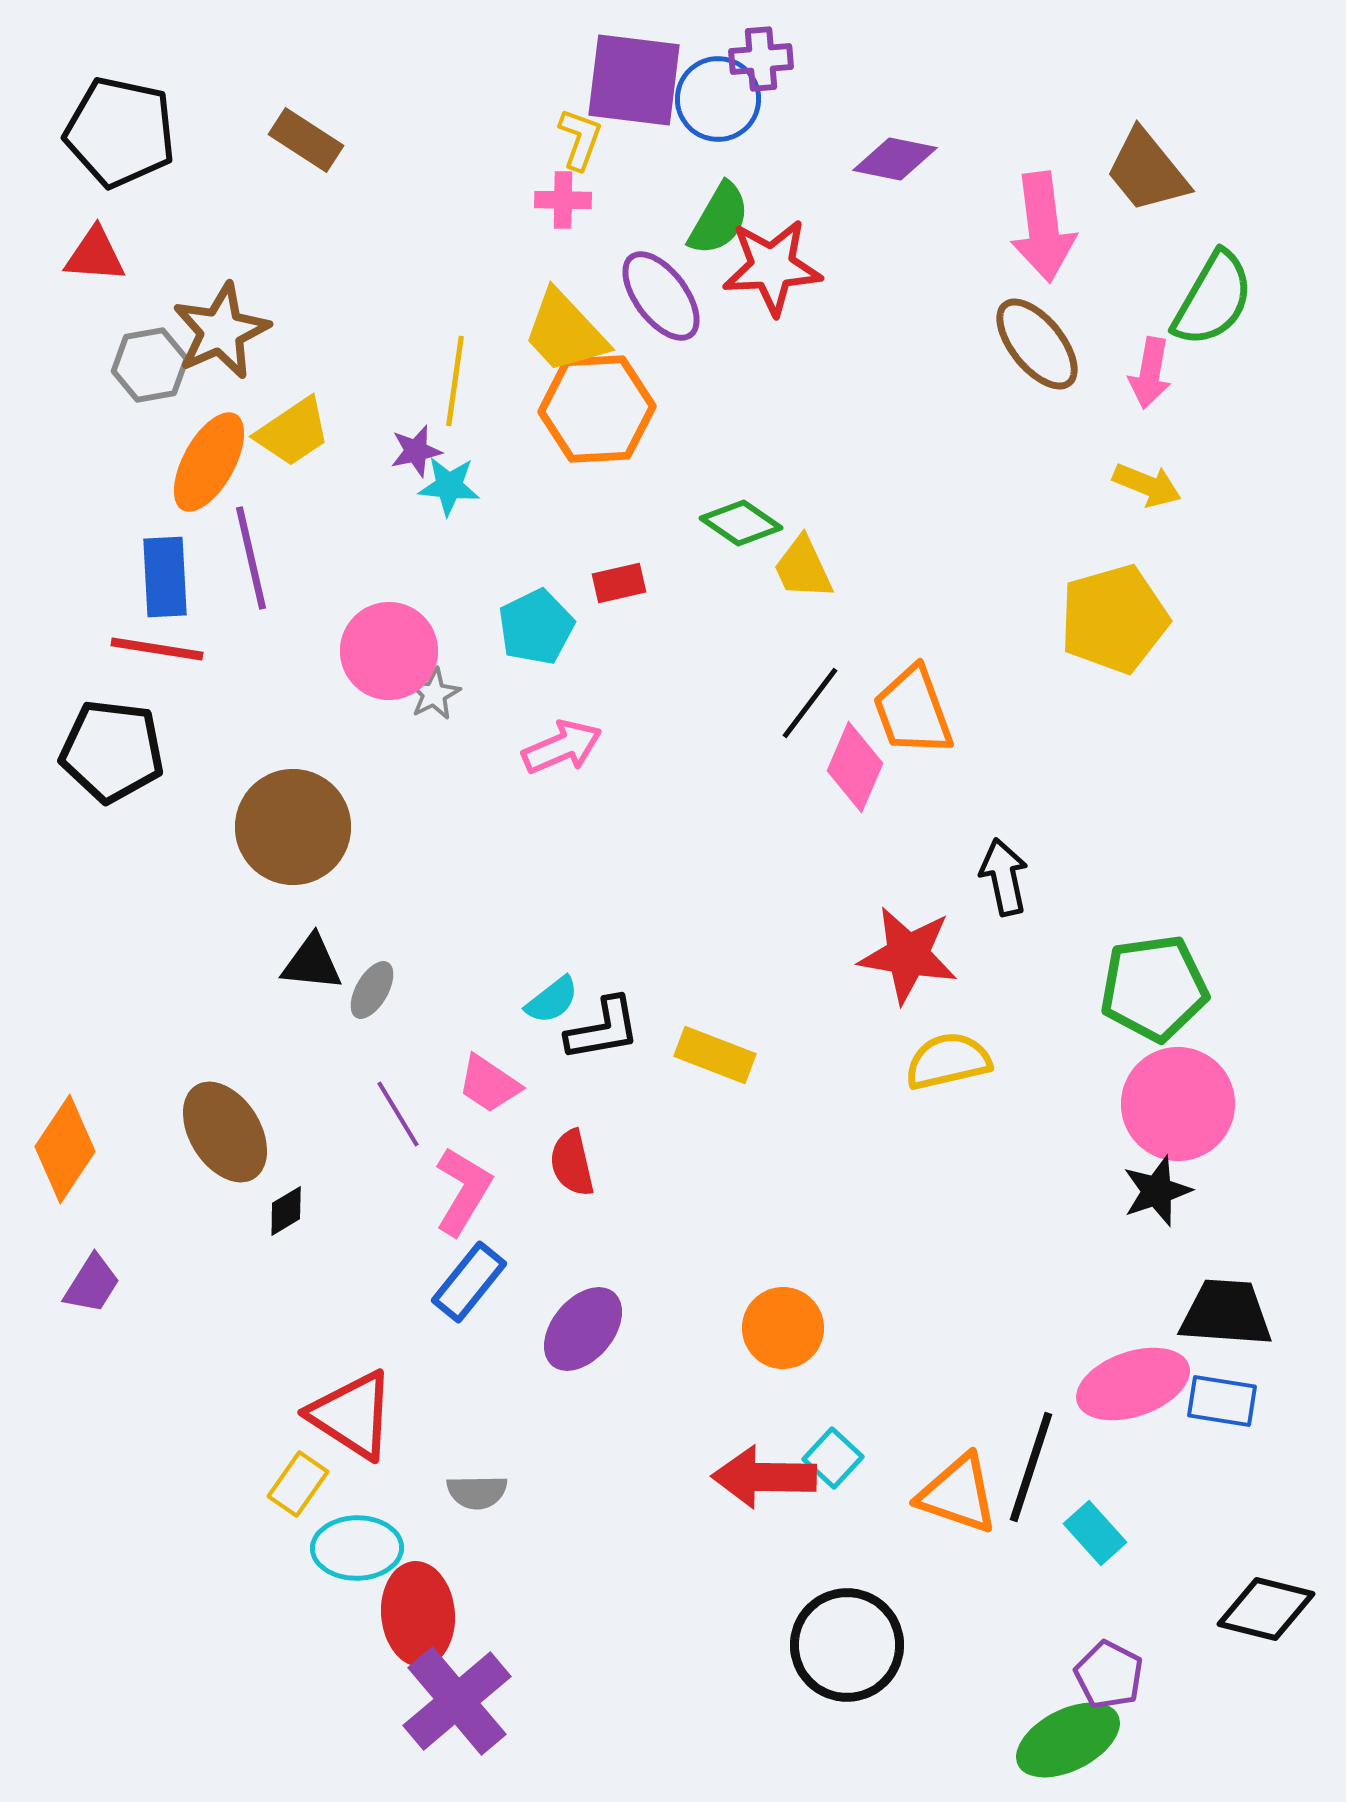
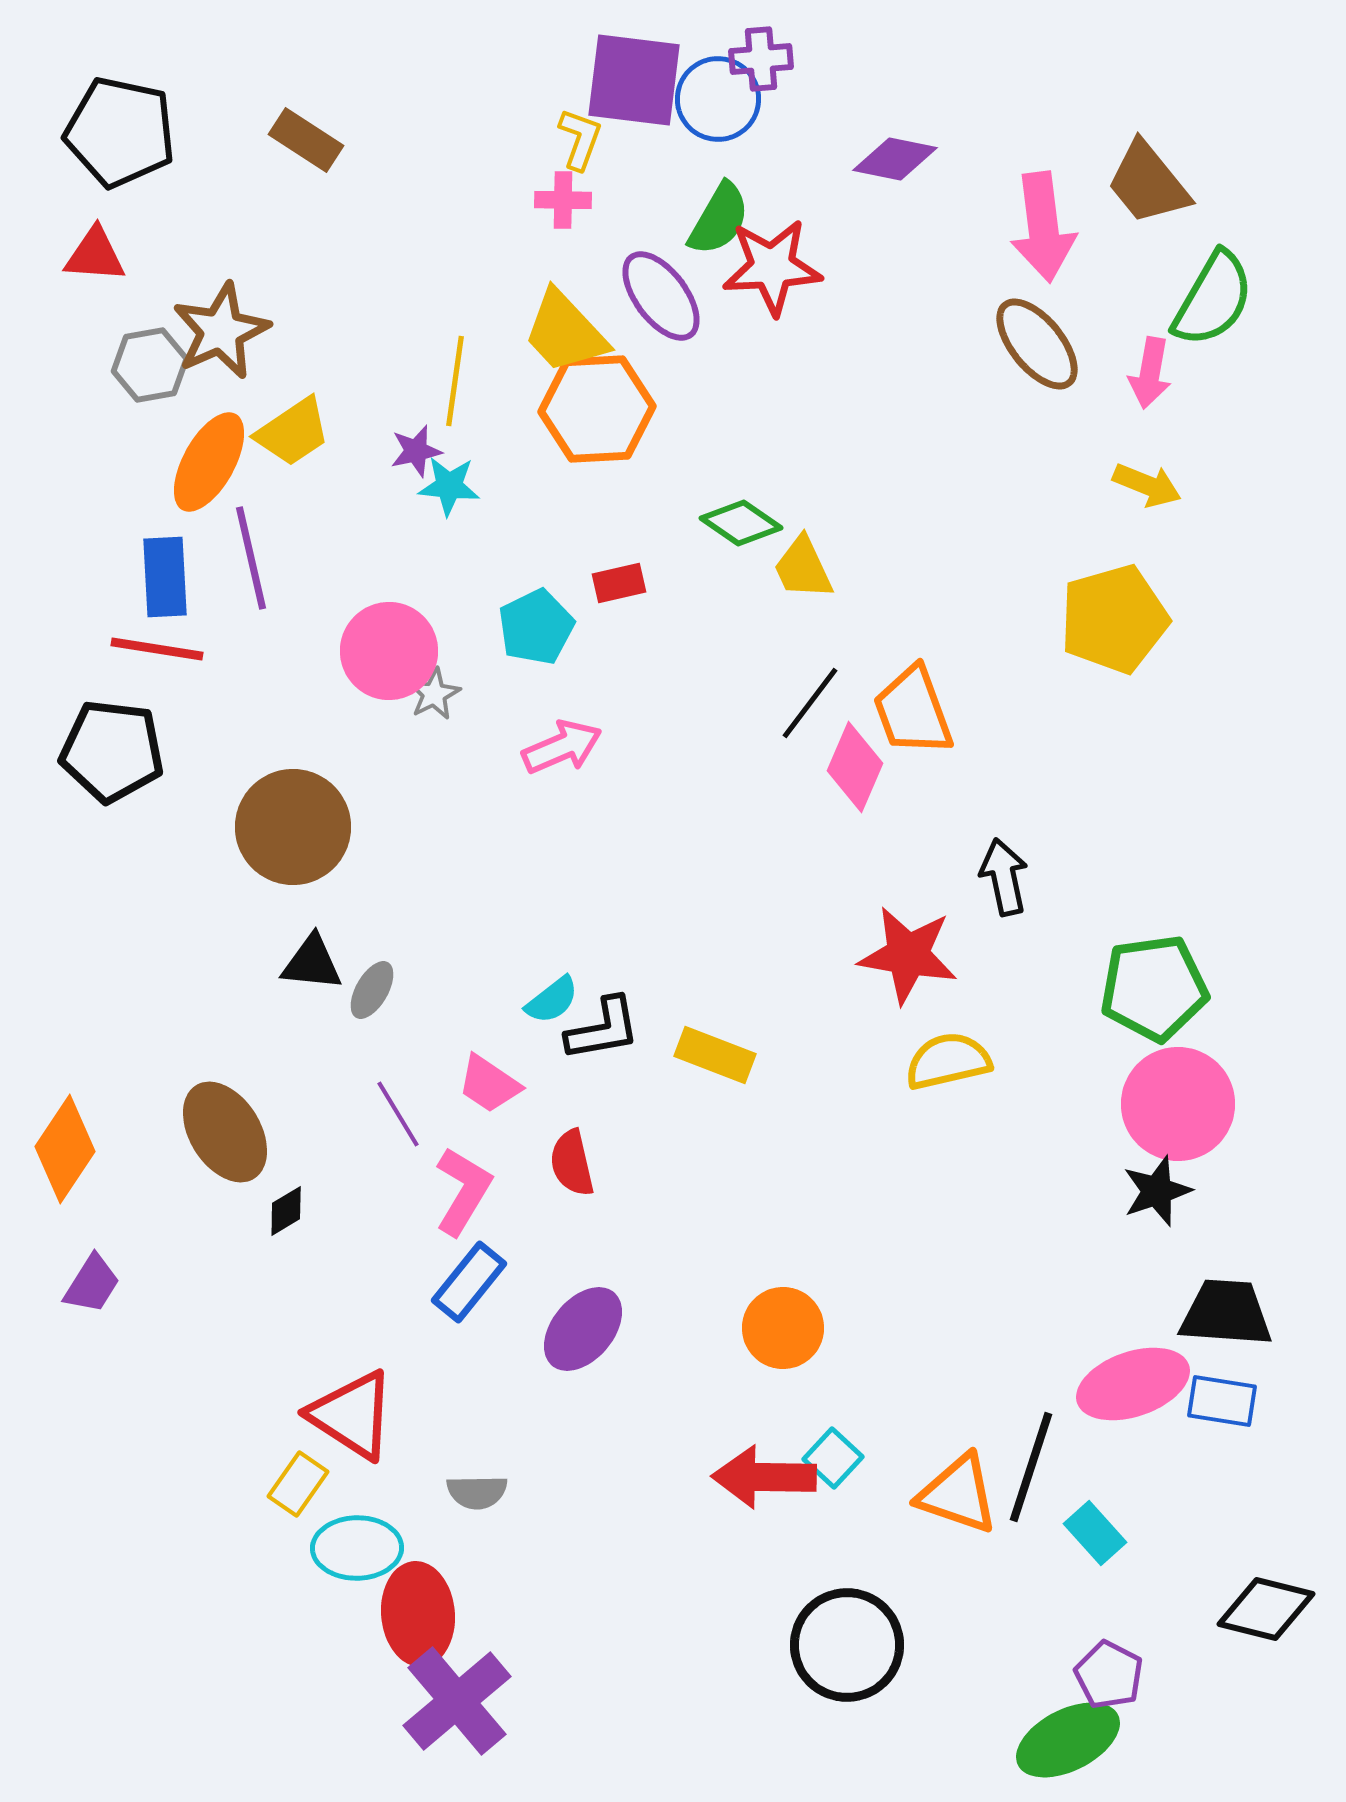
brown trapezoid at (1147, 171): moved 1 px right, 12 px down
